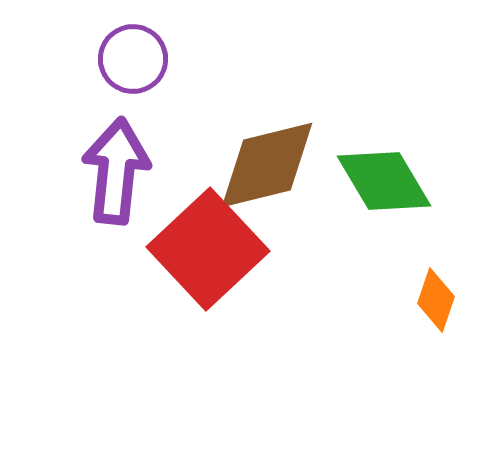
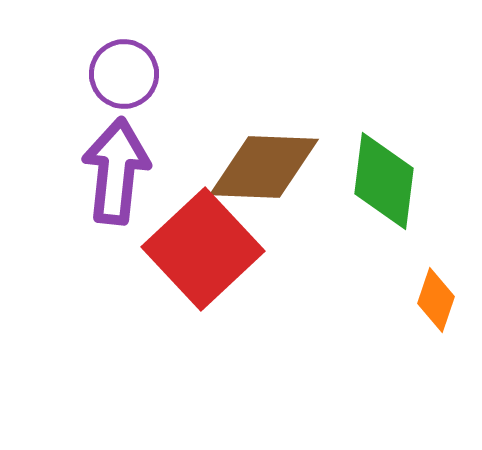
purple circle: moved 9 px left, 15 px down
brown diamond: moved 3 px left, 2 px down; rotated 16 degrees clockwise
green diamond: rotated 38 degrees clockwise
red square: moved 5 px left
